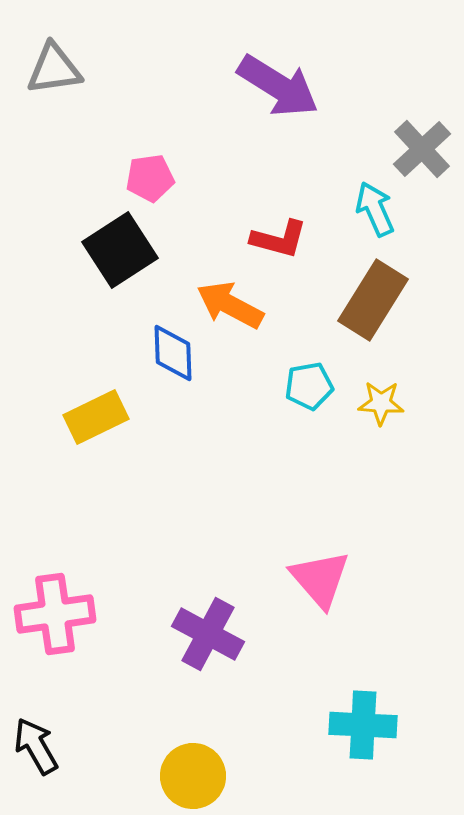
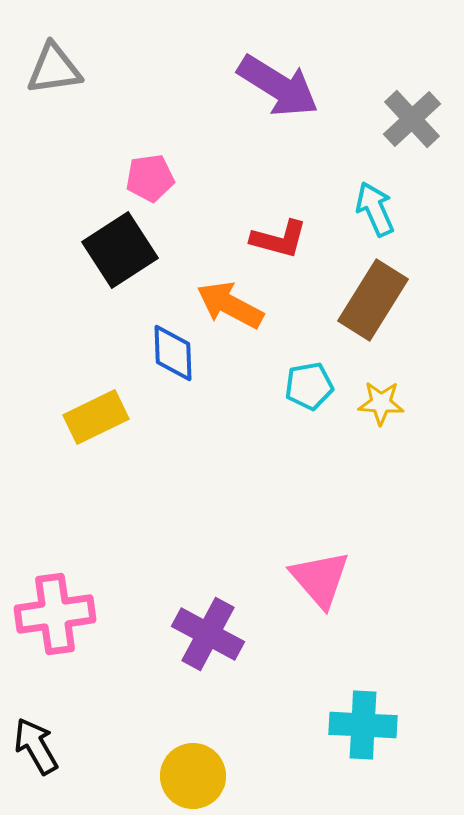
gray cross: moved 10 px left, 30 px up
